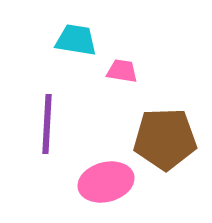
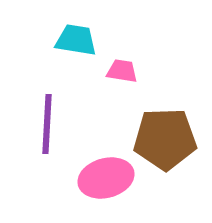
pink ellipse: moved 4 px up
